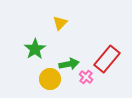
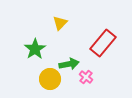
red rectangle: moved 4 px left, 16 px up
